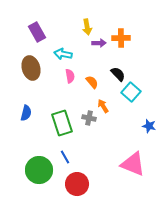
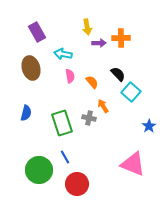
blue star: rotated 24 degrees clockwise
